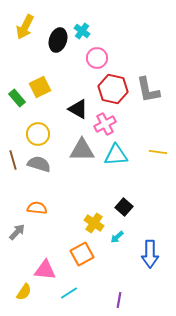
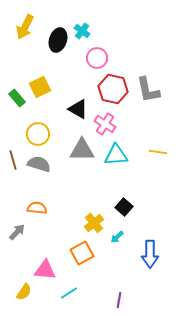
pink cross: rotated 30 degrees counterclockwise
yellow cross: rotated 18 degrees clockwise
orange square: moved 1 px up
